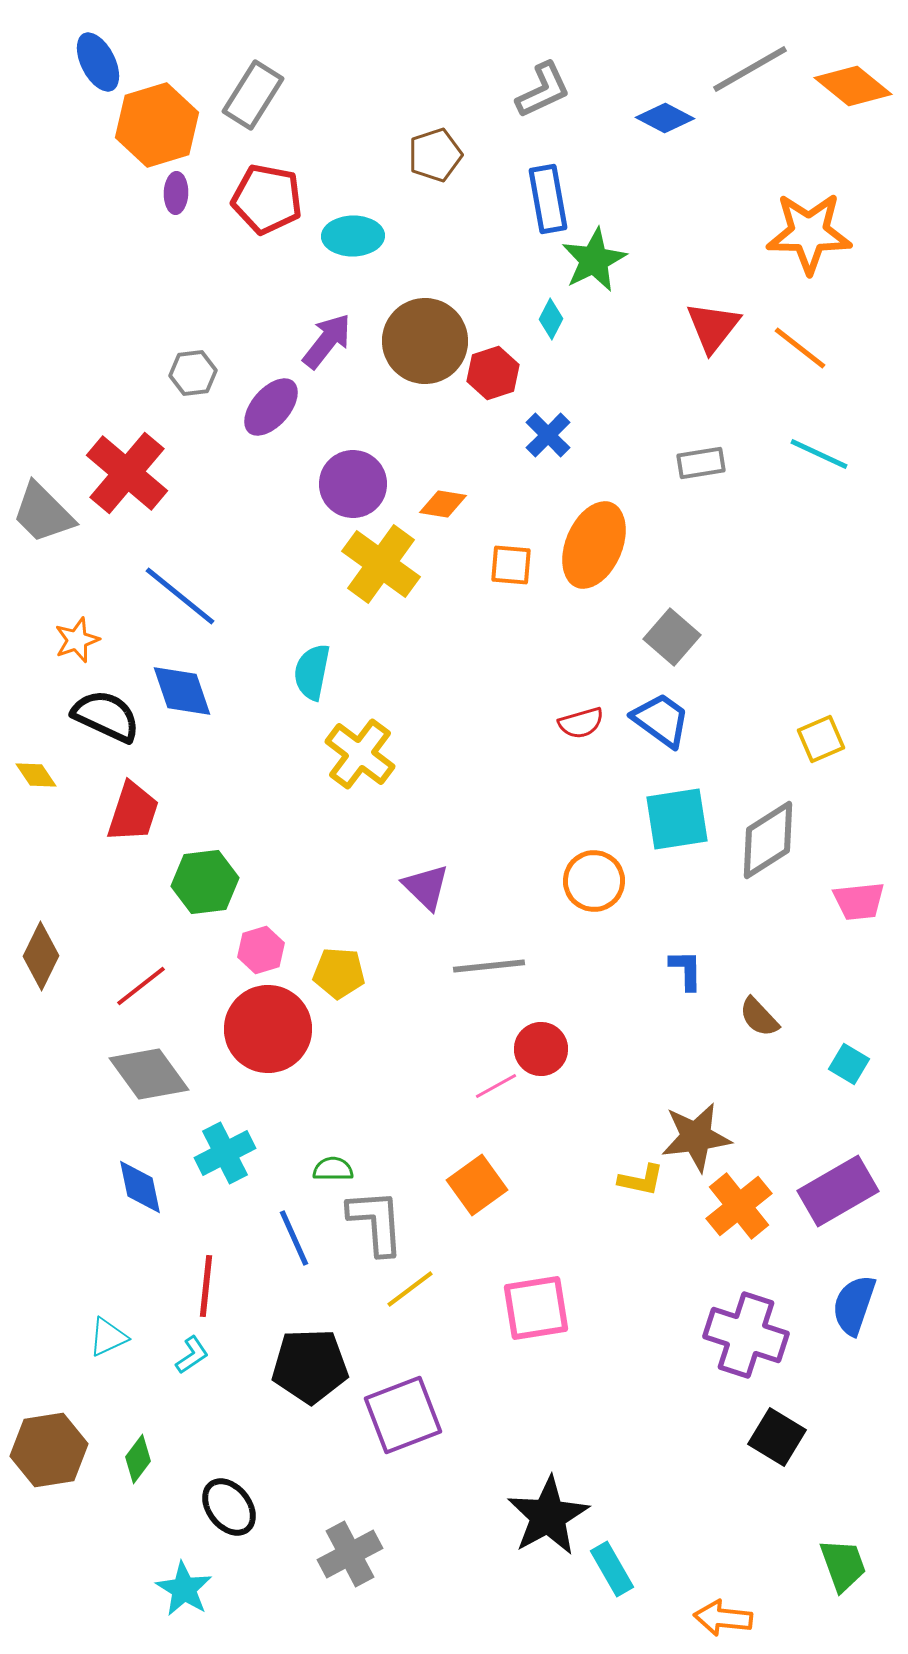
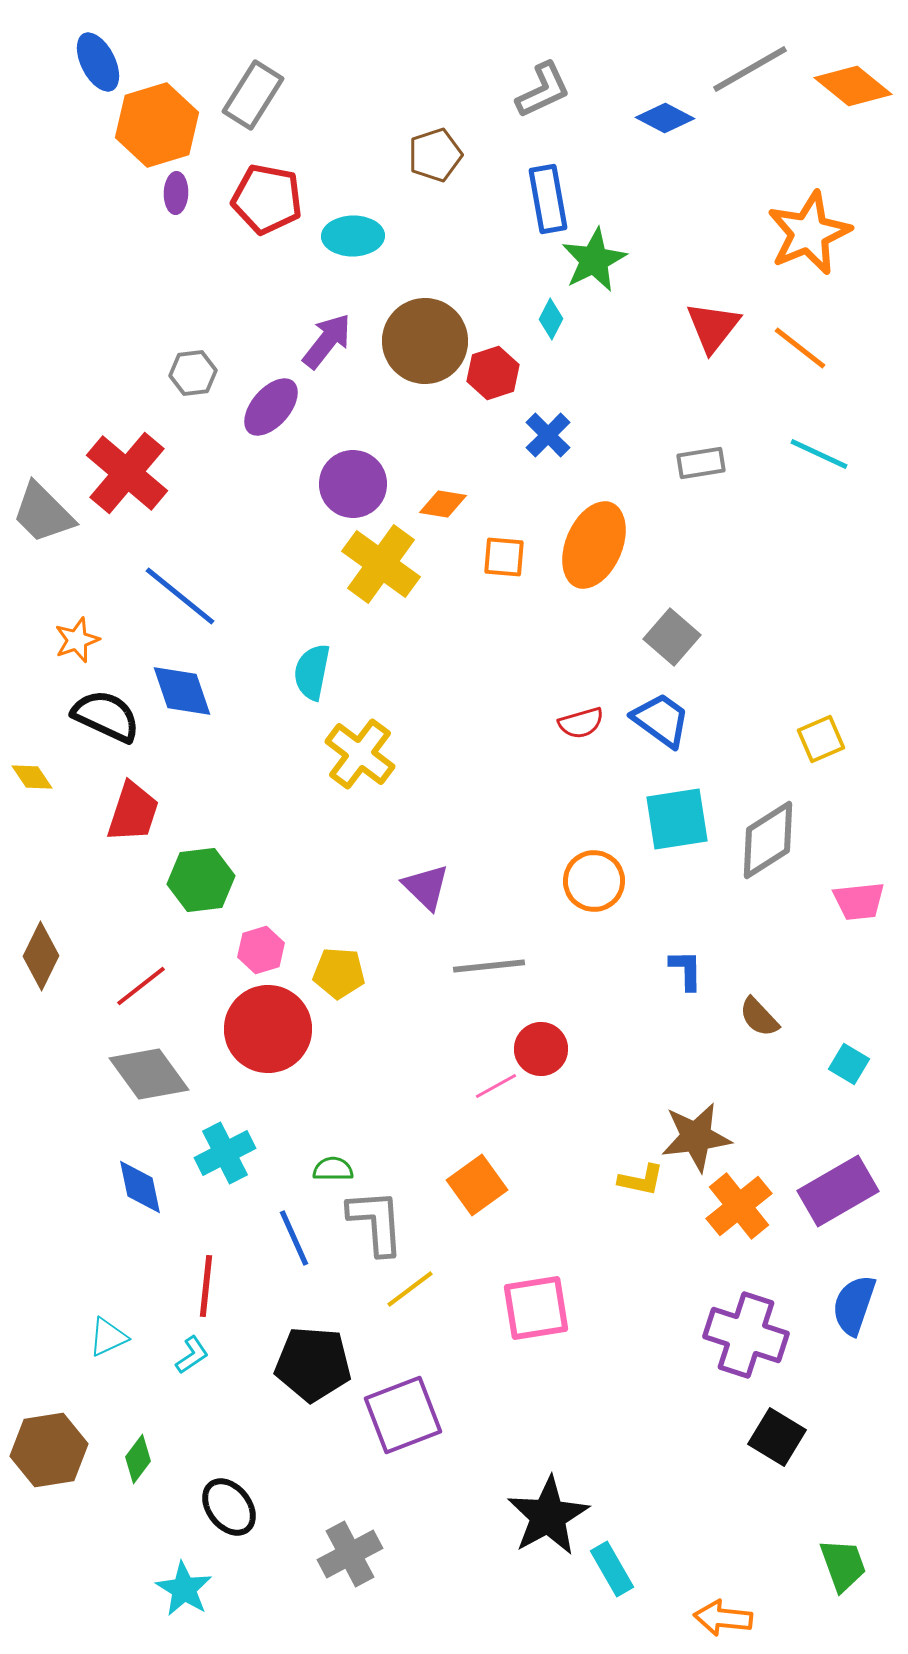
orange star at (809, 233): rotated 24 degrees counterclockwise
orange square at (511, 565): moved 7 px left, 8 px up
yellow diamond at (36, 775): moved 4 px left, 2 px down
green hexagon at (205, 882): moved 4 px left, 2 px up
black pentagon at (310, 1366): moved 3 px right, 2 px up; rotated 6 degrees clockwise
